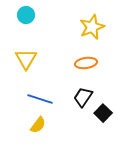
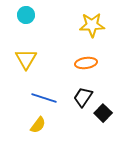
yellow star: moved 2 px up; rotated 20 degrees clockwise
blue line: moved 4 px right, 1 px up
